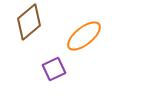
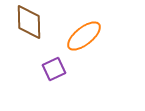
brown diamond: rotated 51 degrees counterclockwise
